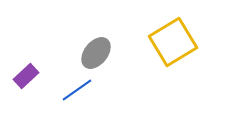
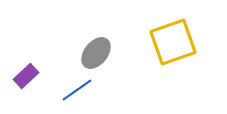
yellow square: rotated 12 degrees clockwise
